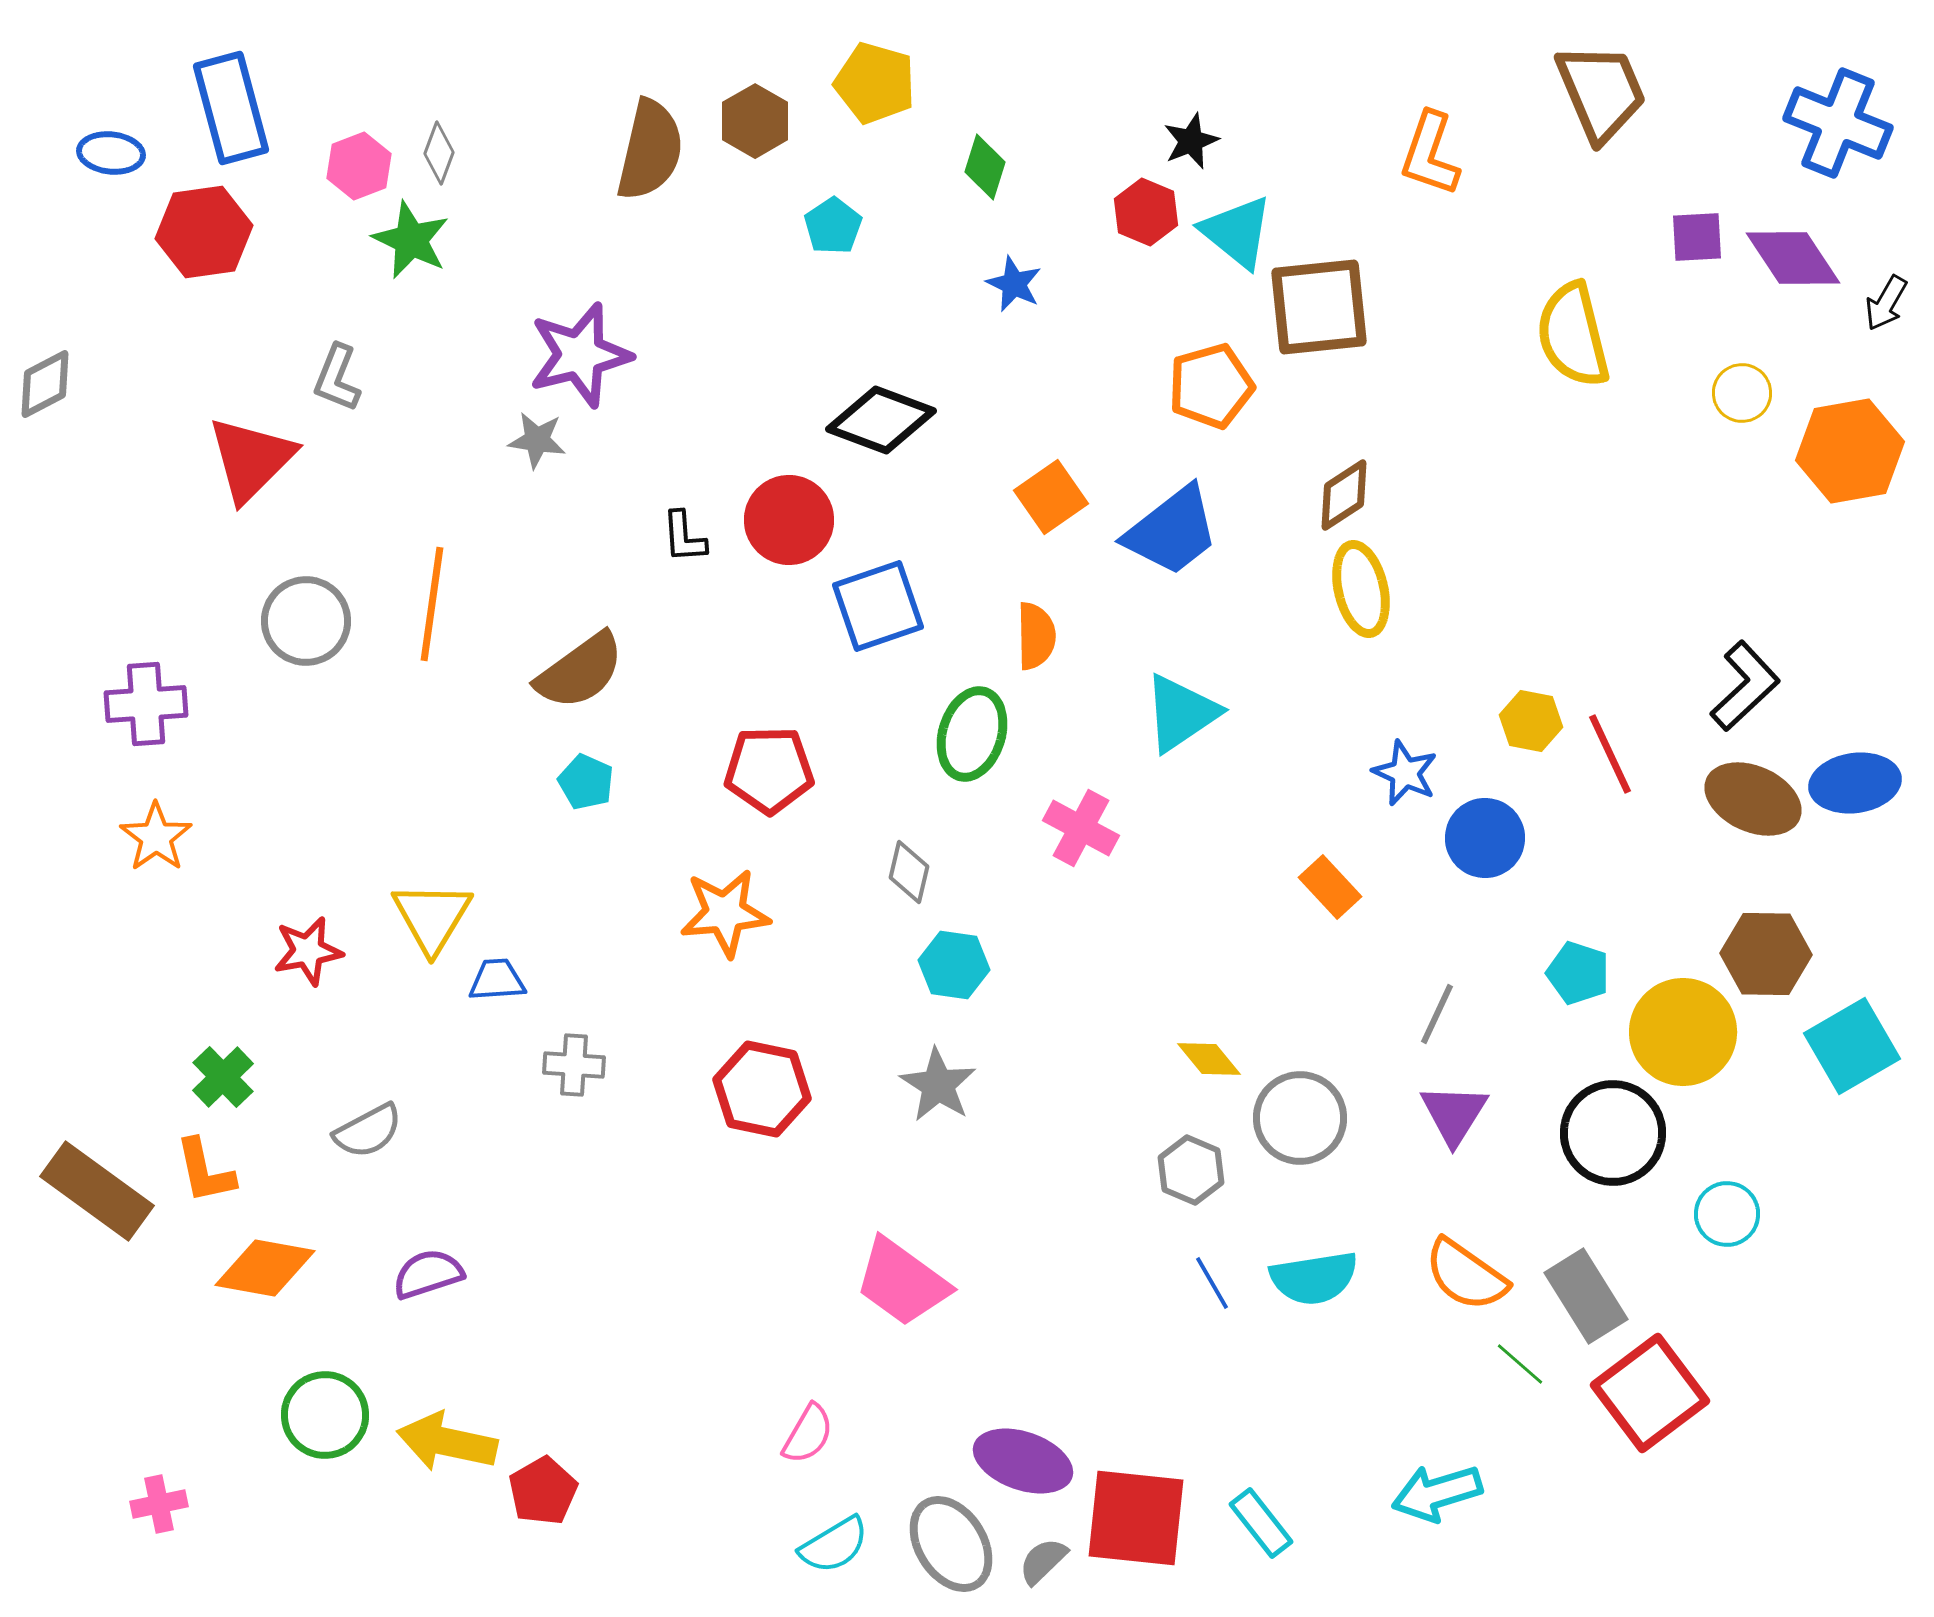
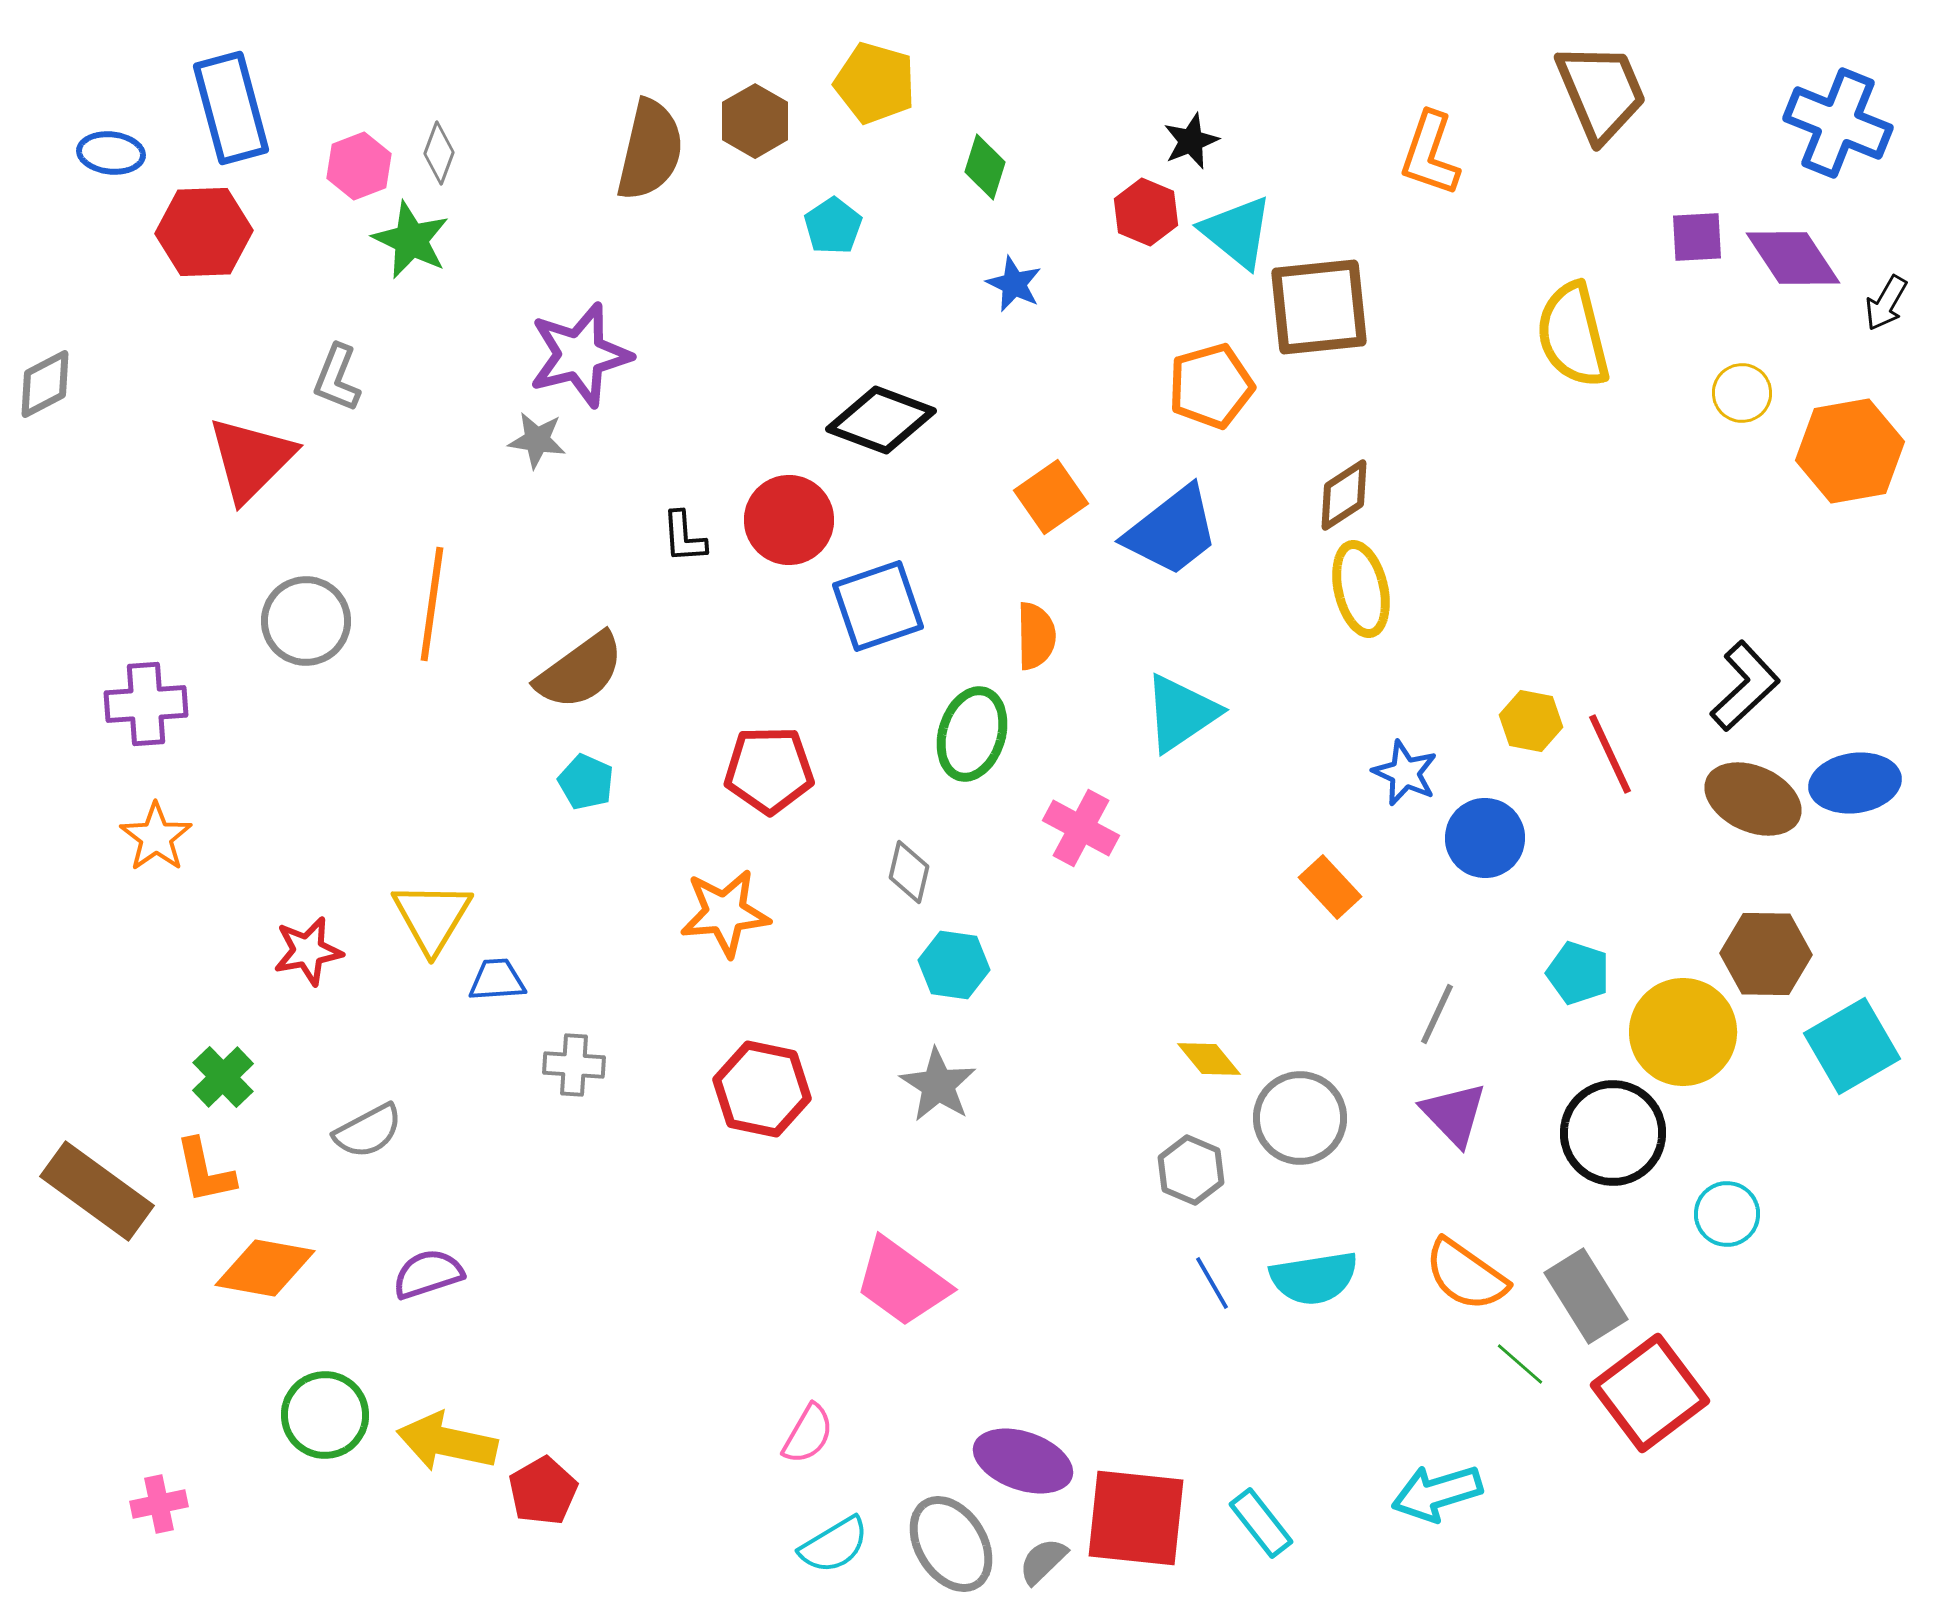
red hexagon at (204, 232): rotated 6 degrees clockwise
purple triangle at (1454, 1114): rotated 16 degrees counterclockwise
